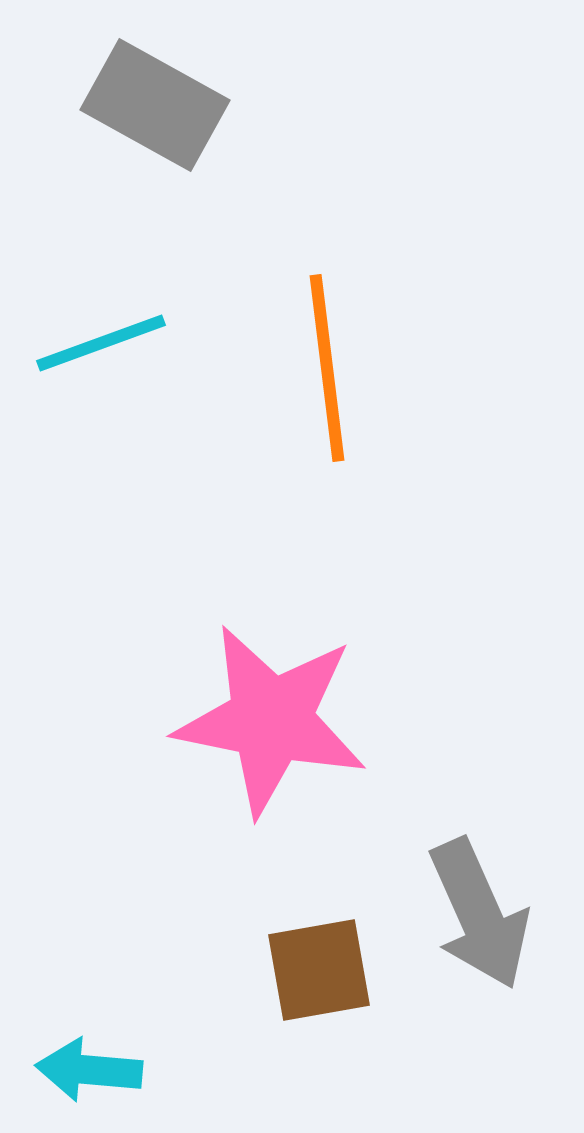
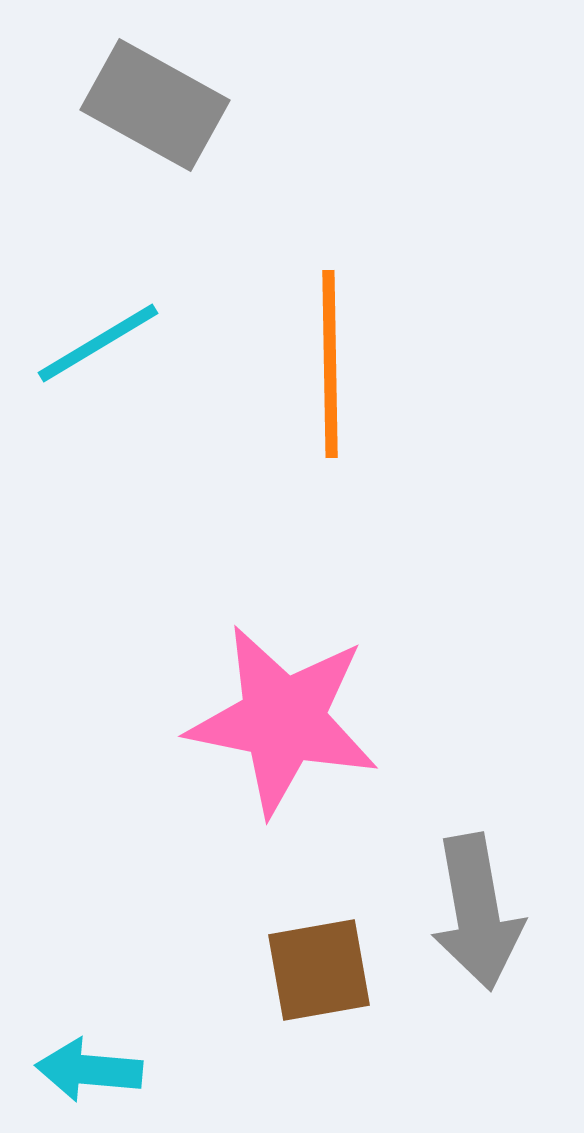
cyan line: moved 3 px left; rotated 11 degrees counterclockwise
orange line: moved 3 px right, 4 px up; rotated 6 degrees clockwise
pink star: moved 12 px right
gray arrow: moved 2 px left, 2 px up; rotated 14 degrees clockwise
